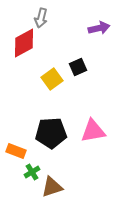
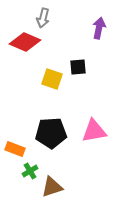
gray arrow: moved 2 px right
purple arrow: rotated 65 degrees counterclockwise
red diamond: moved 1 px right, 1 px up; rotated 52 degrees clockwise
black square: rotated 18 degrees clockwise
yellow square: rotated 35 degrees counterclockwise
pink triangle: moved 1 px right
orange rectangle: moved 1 px left, 2 px up
green cross: moved 2 px left, 1 px up
